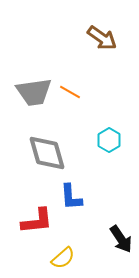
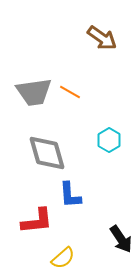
blue L-shape: moved 1 px left, 2 px up
